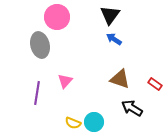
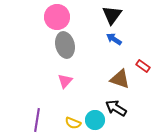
black triangle: moved 2 px right
gray ellipse: moved 25 px right
red rectangle: moved 12 px left, 18 px up
purple line: moved 27 px down
black arrow: moved 16 px left
cyan circle: moved 1 px right, 2 px up
